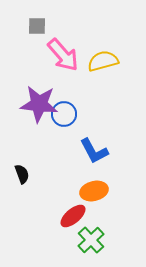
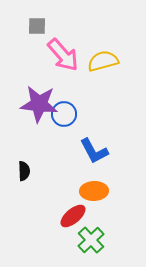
black semicircle: moved 2 px right, 3 px up; rotated 18 degrees clockwise
orange ellipse: rotated 12 degrees clockwise
